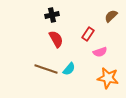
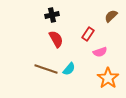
orange star: rotated 25 degrees clockwise
